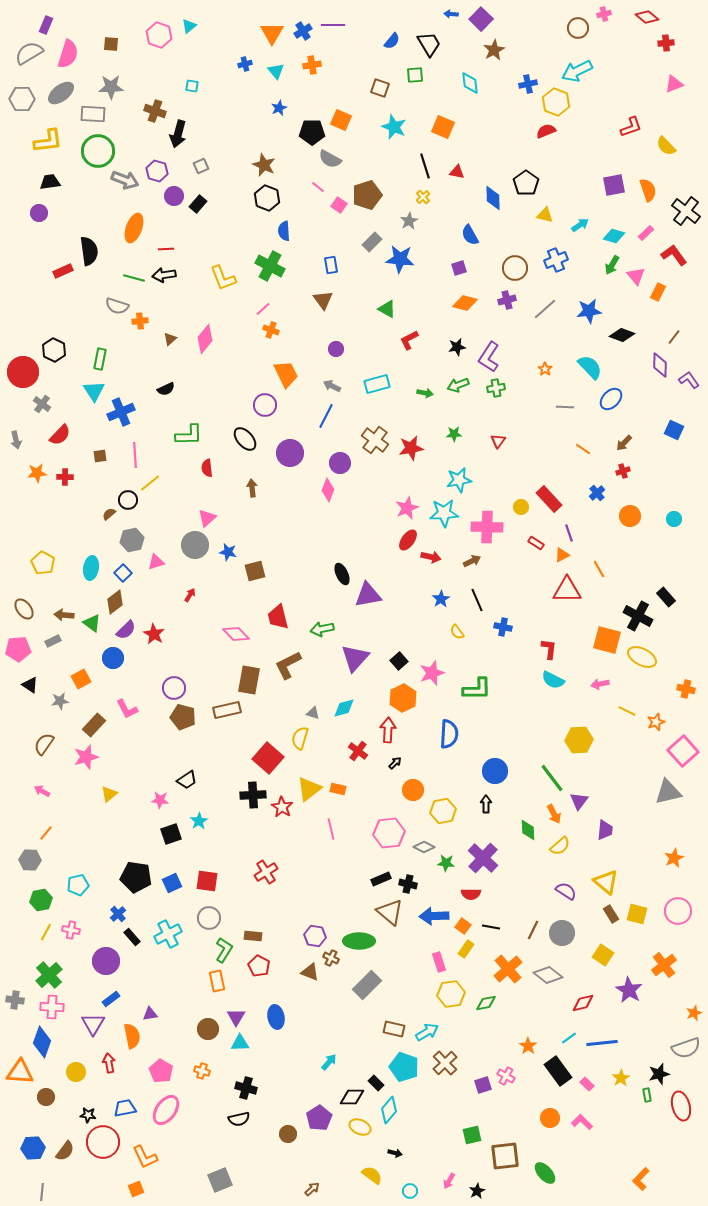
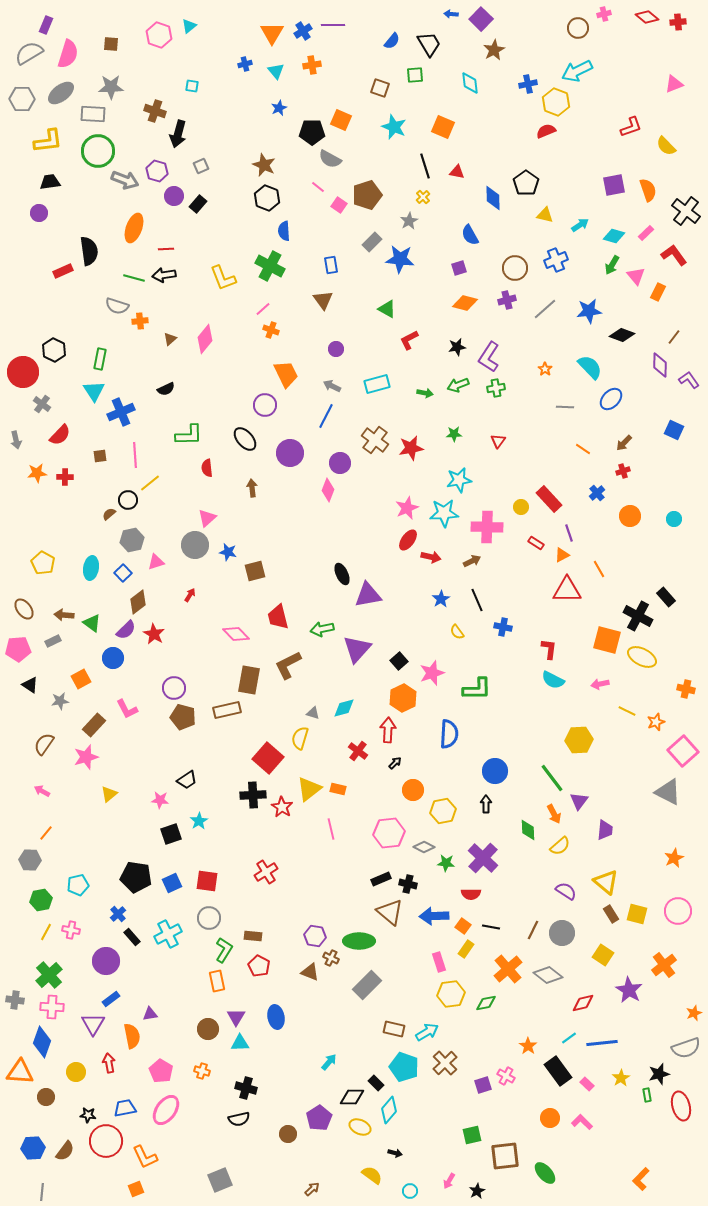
red cross at (666, 43): moved 12 px right, 21 px up
brown diamond at (115, 602): moved 23 px right
purple triangle at (355, 658): moved 2 px right, 9 px up
gray triangle at (668, 792): rotated 40 degrees clockwise
red circle at (103, 1142): moved 3 px right, 1 px up
